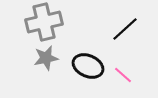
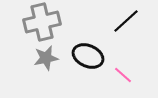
gray cross: moved 2 px left
black line: moved 1 px right, 8 px up
black ellipse: moved 10 px up
